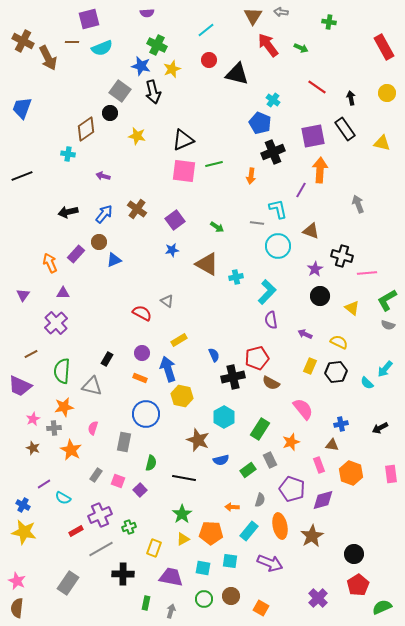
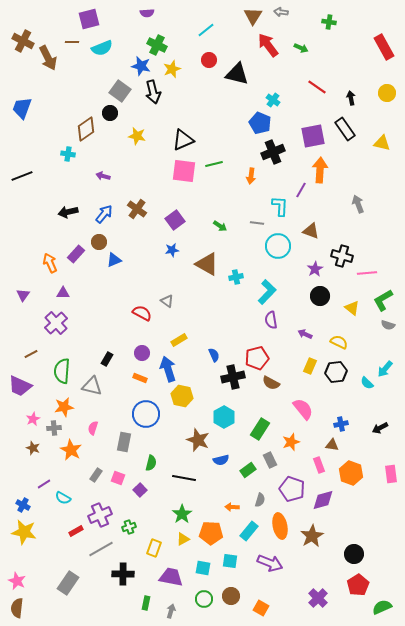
cyan L-shape at (278, 209): moved 2 px right, 3 px up; rotated 15 degrees clockwise
green arrow at (217, 227): moved 3 px right, 1 px up
green L-shape at (387, 300): moved 4 px left
pink square at (118, 481): moved 3 px up
